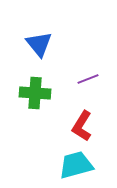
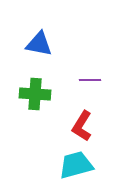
blue triangle: rotated 40 degrees counterclockwise
purple line: moved 2 px right, 1 px down; rotated 20 degrees clockwise
green cross: moved 1 px down
